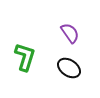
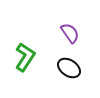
green L-shape: rotated 16 degrees clockwise
